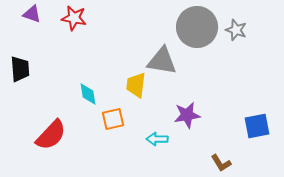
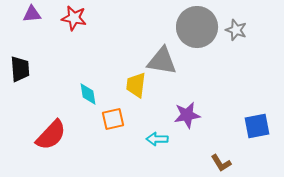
purple triangle: rotated 24 degrees counterclockwise
